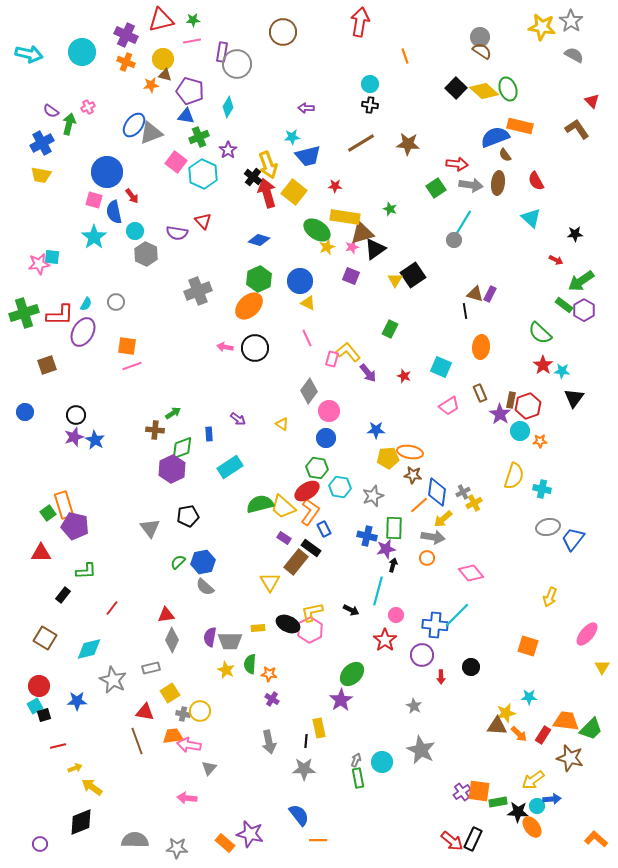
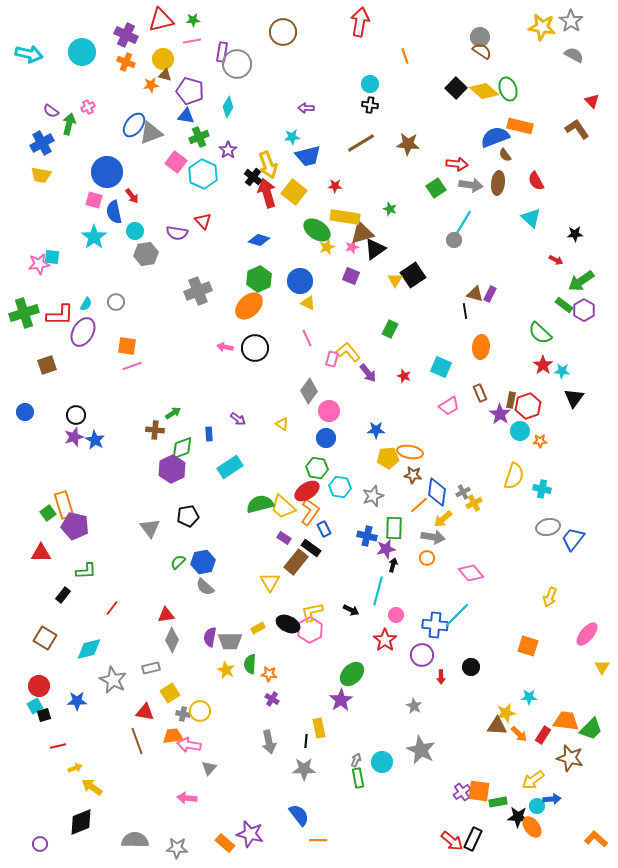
gray hexagon at (146, 254): rotated 25 degrees clockwise
yellow rectangle at (258, 628): rotated 24 degrees counterclockwise
black star at (518, 812): moved 5 px down
